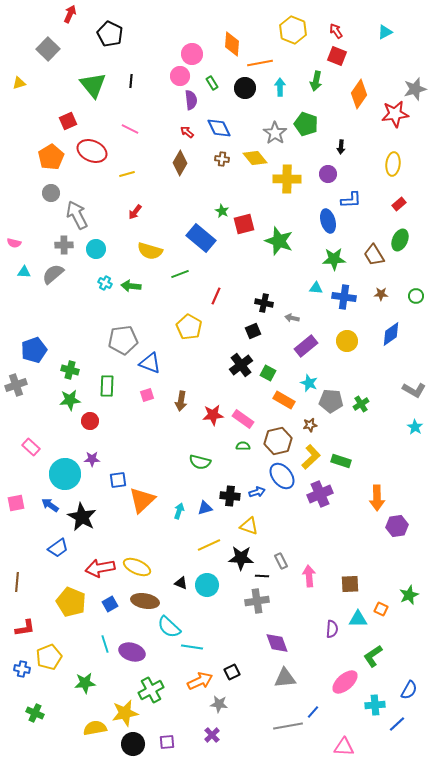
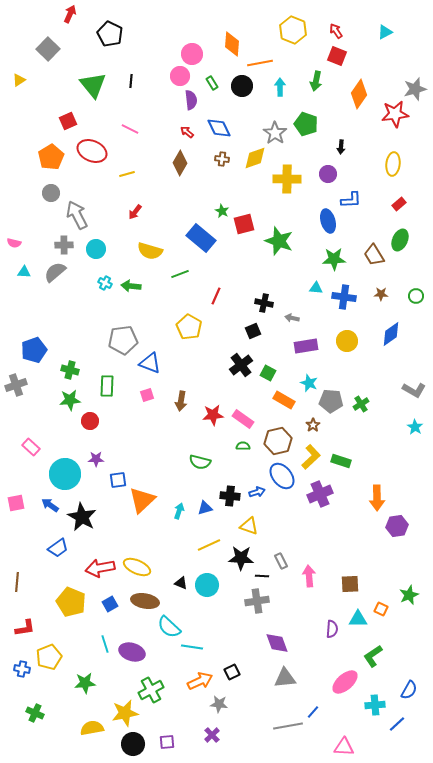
yellow triangle at (19, 83): moved 3 px up; rotated 16 degrees counterclockwise
black circle at (245, 88): moved 3 px left, 2 px up
yellow diamond at (255, 158): rotated 70 degrees counterclockwise
gray semicircle at (53, 274): moved 2 px right, 2 px up
purple rectangle at (306, 346): rotated 30 degrees clockwise
brown star at (310, 425): moved 3 px right; rotated 24 degrees counterclockwise
purple star at (92, 459): moved 4 px right
yellow semicircle at (95, 728): moved 3 px left
